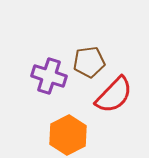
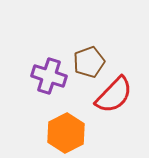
brown pentagon: rotated 12 degrees counterclockwise
orange hexagon: moved 2 px left, 2 px up
